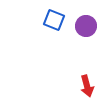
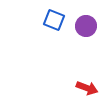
red arrow: moved 2 px down; rotated 55 degrees counterclockwise
